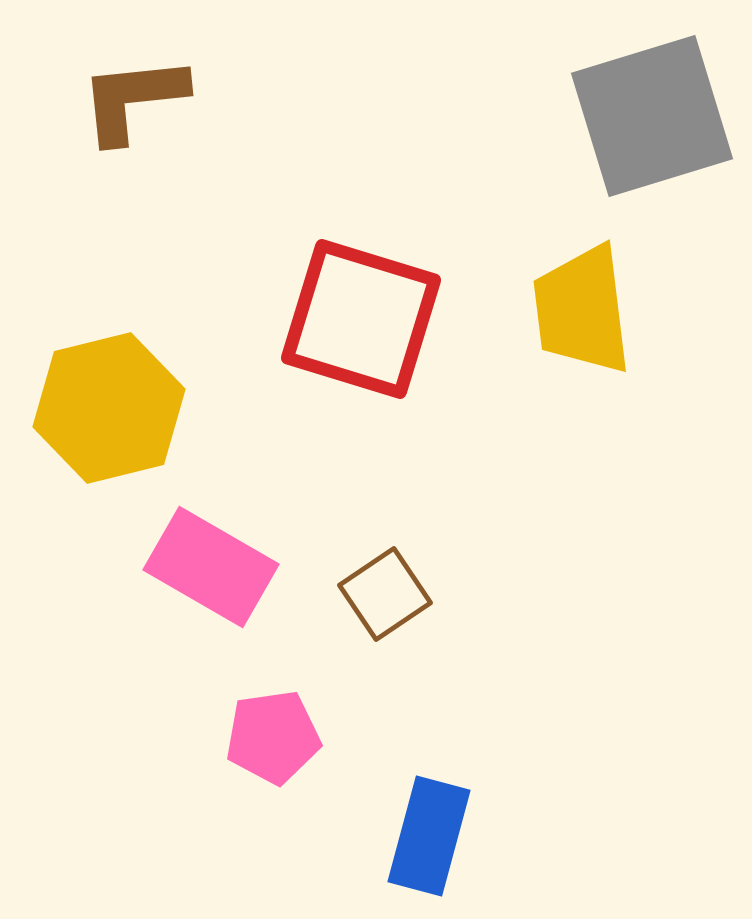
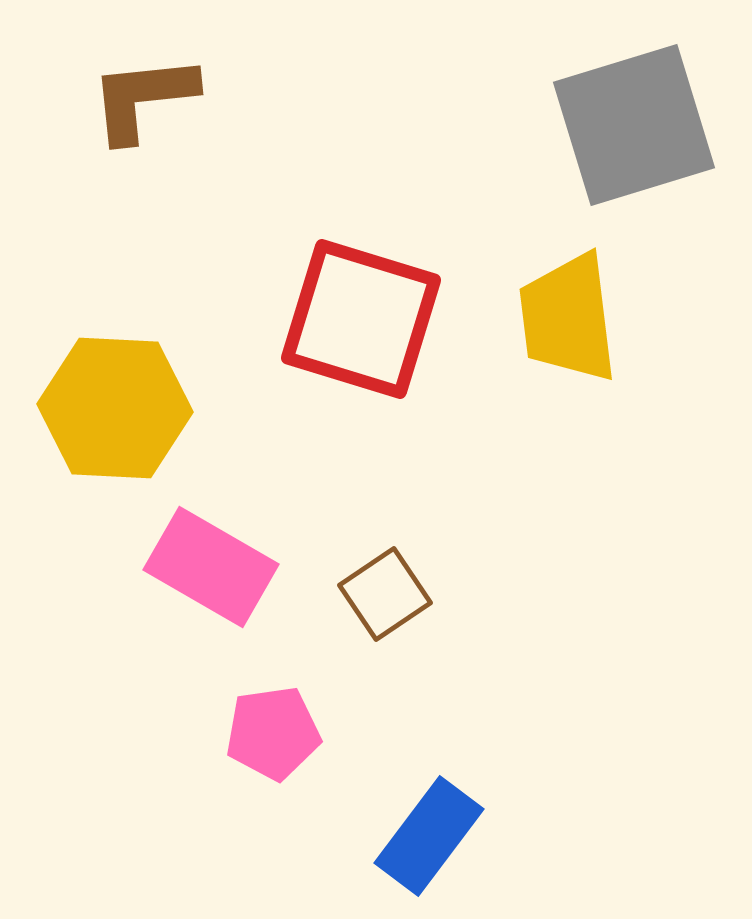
brown L-shape: moved 10 px right, 1 px up
gray square: moved 18 px left, 9 px down
yellow trapezoid: moved 14 px left, 8 px down
yellow hexagon: moved 6 px right; rotated 17 degrees clockwise
pink pentagon: moved 4 px up
blue rectangle: rotated 22 degrees clockwise
